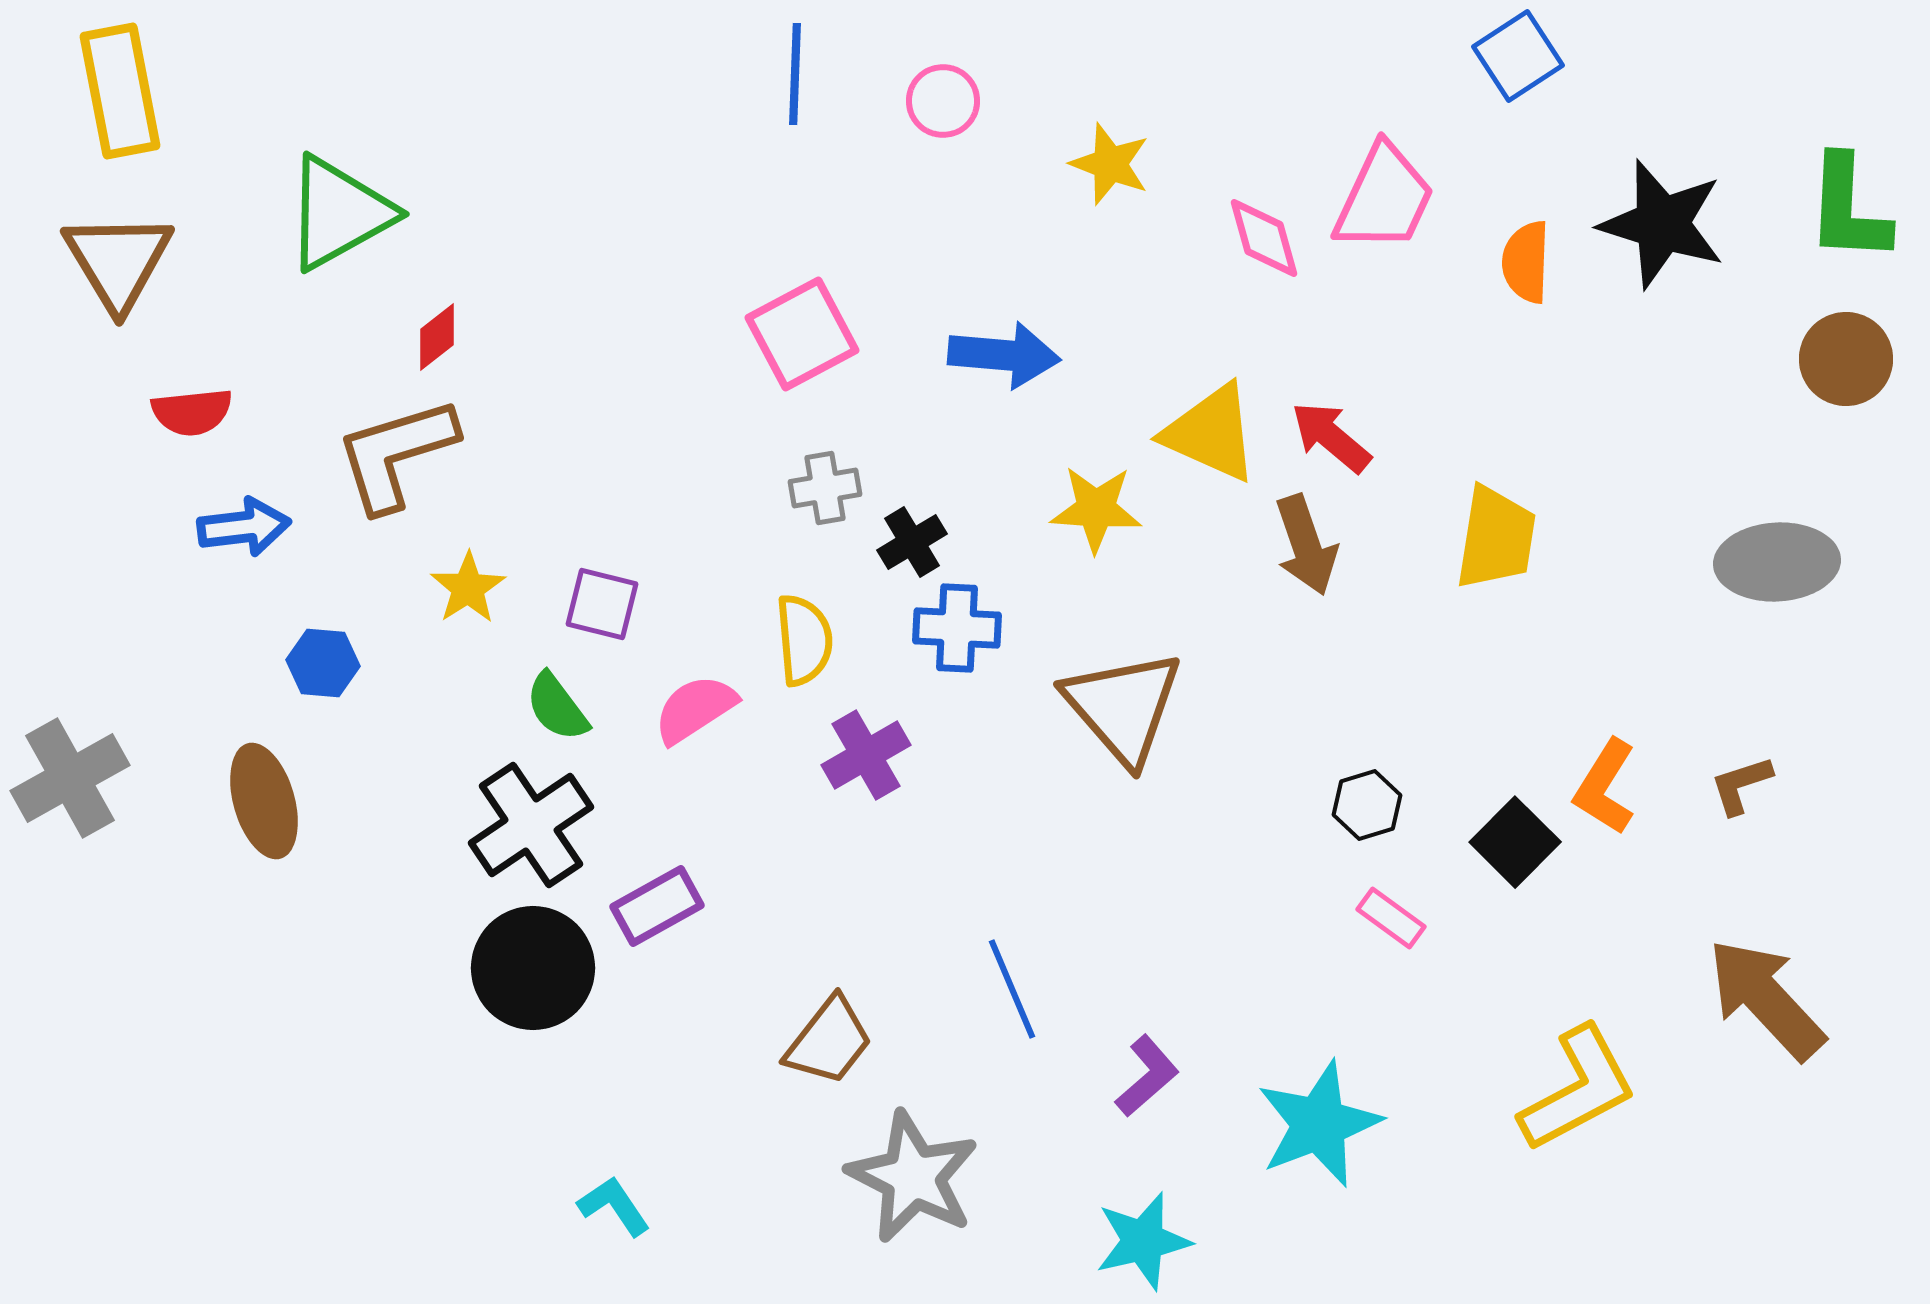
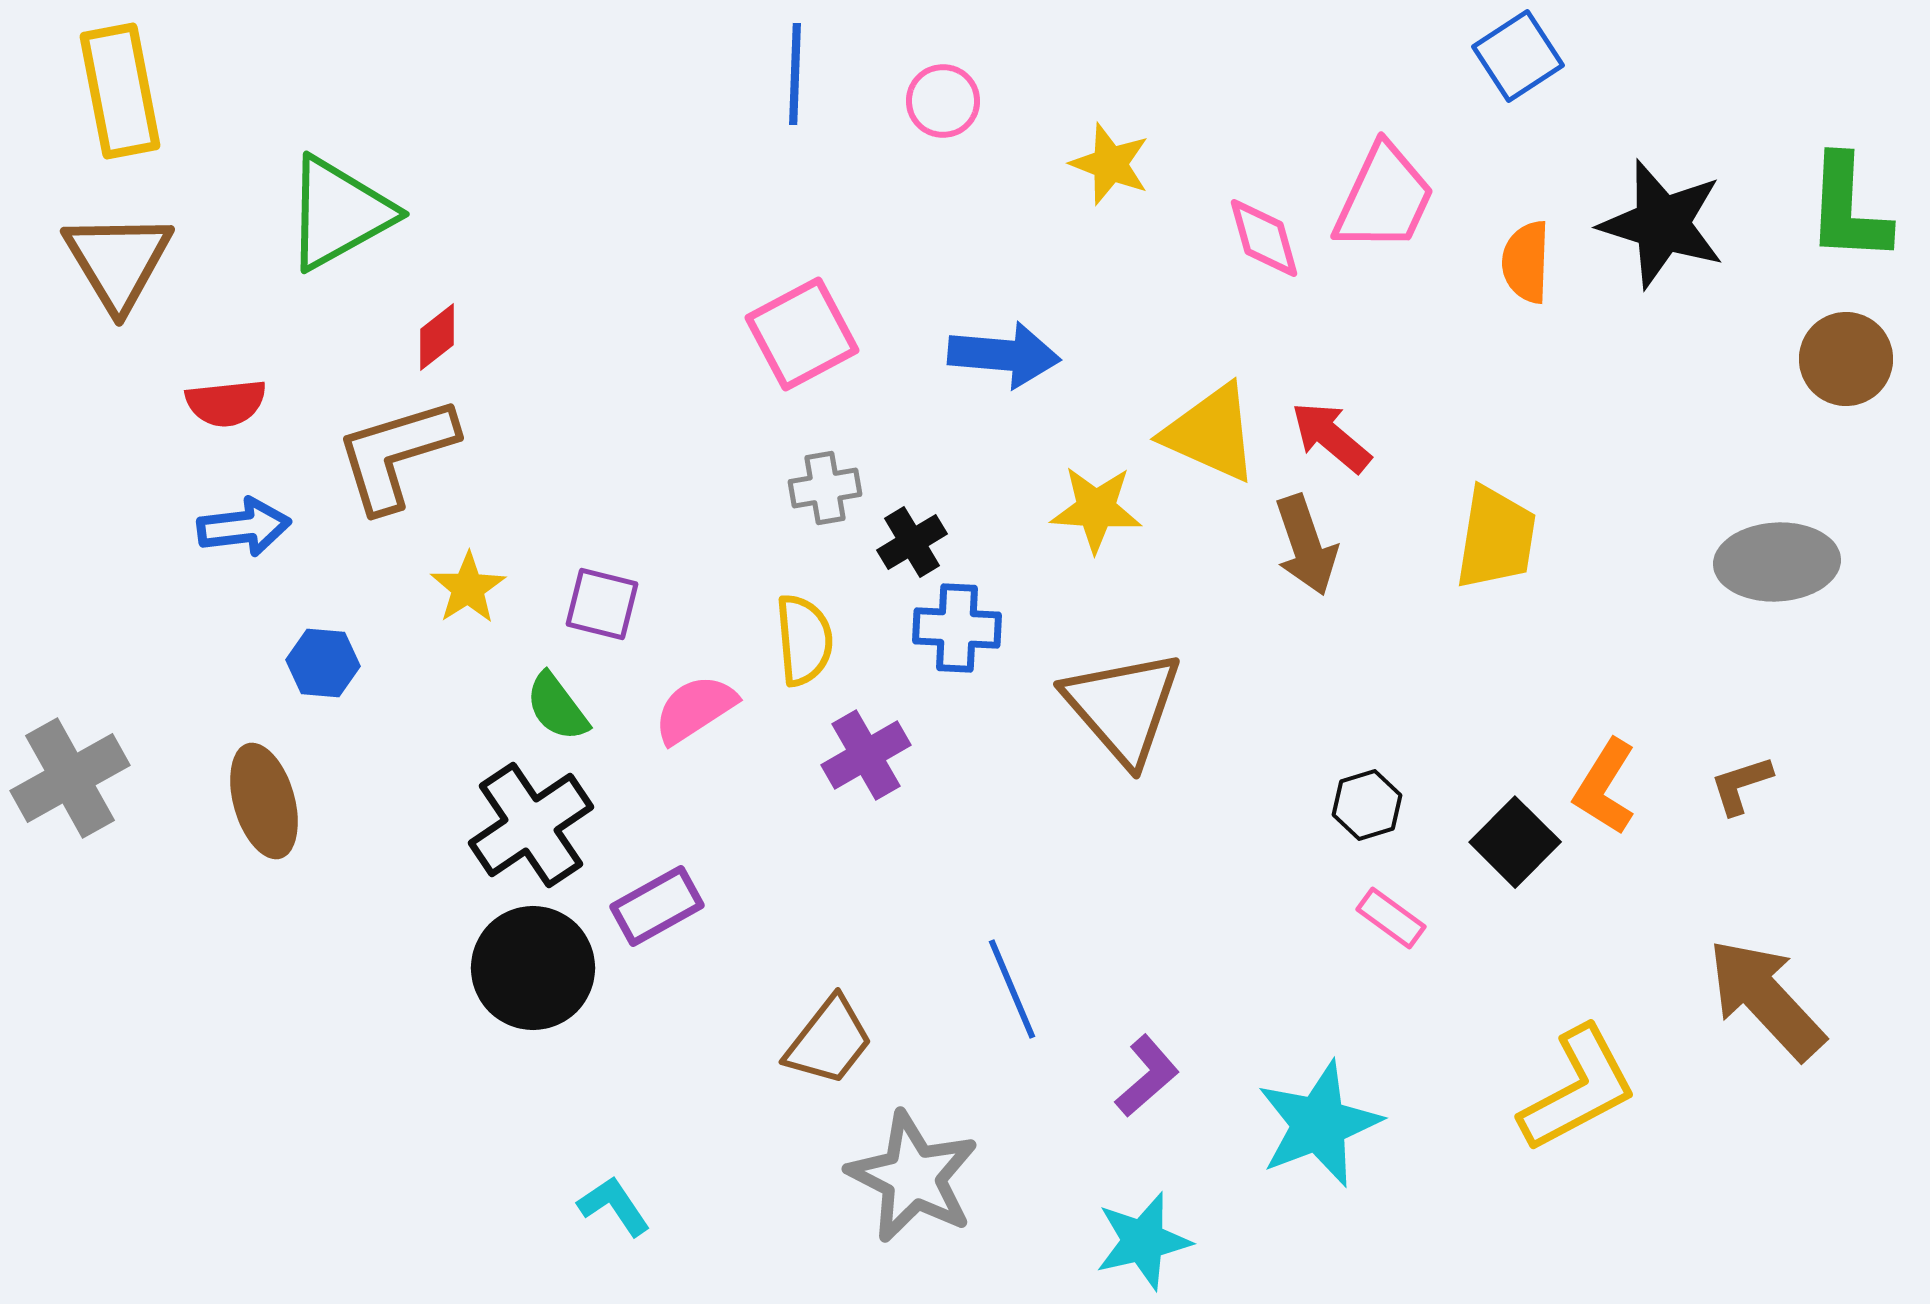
red semicircle at (192, 412): moved 34 px right, 9 px up
